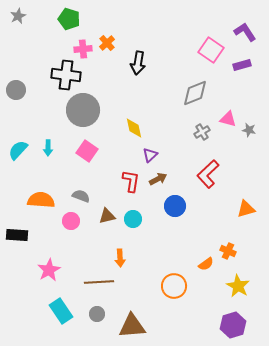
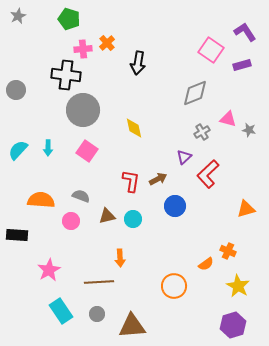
purple triangle at (150, 155): moved 34 px right, 2 px down
